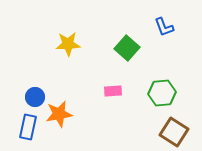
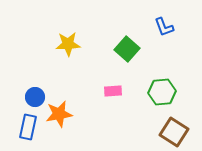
green square: moved 1 px down
green hexagon: moved 1 px up
